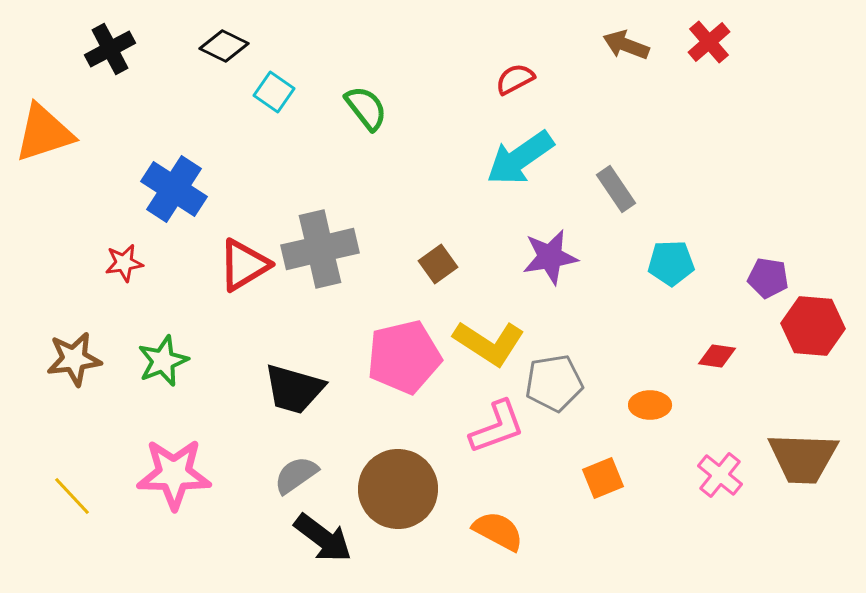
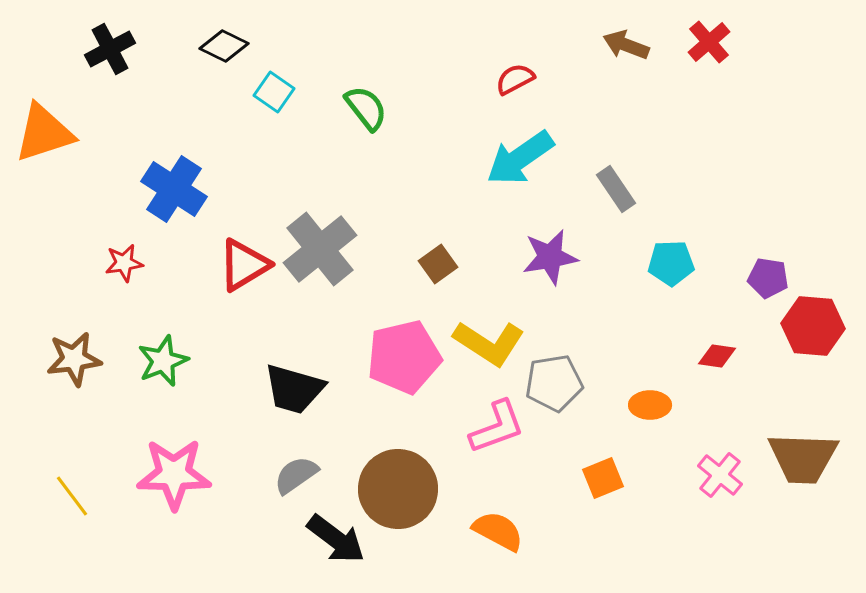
gray cross: rotated 26 degrees counterclockwise
yellow line: rotated 6 degrees clockwise
black arrow: moved 13 px right, 1 px down
